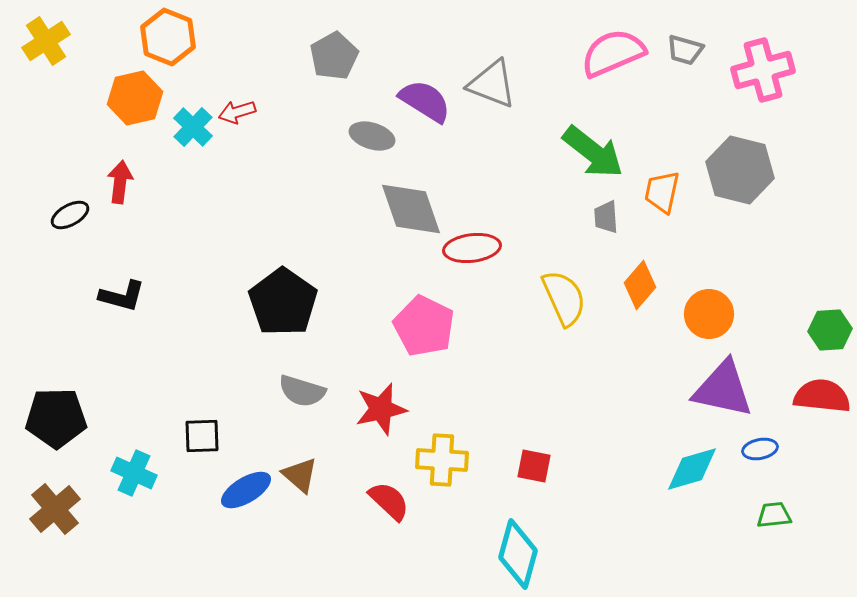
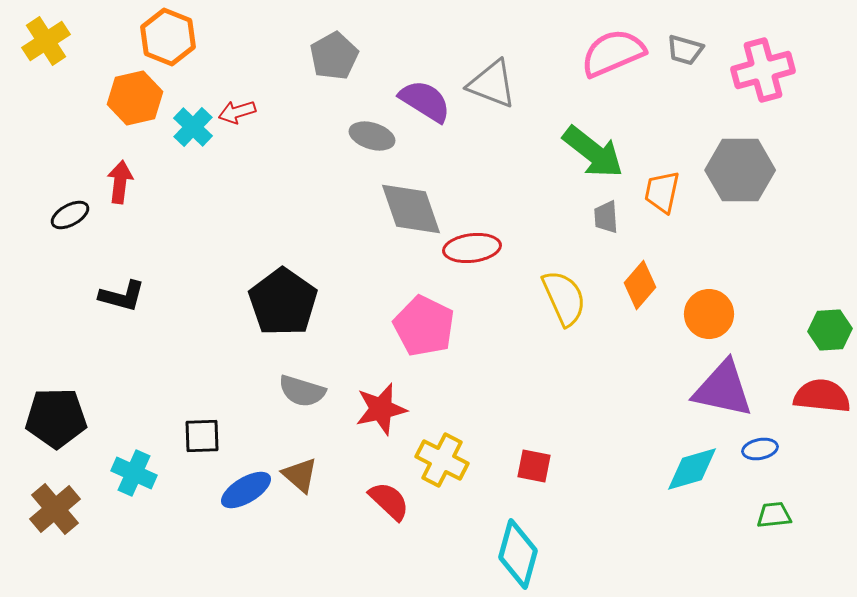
gray hexagon at (740, 170): rotated 14 degrees counterclockwise
yellow cross at (442, 460): rotated 24 degrees clockwise
